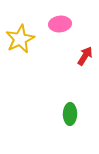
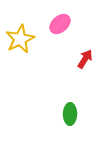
pink ellipse: rotated 35 degrees counterclockwise
red arrow: moved 3 px down
